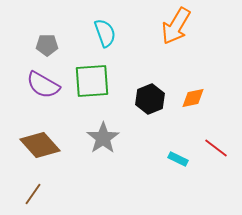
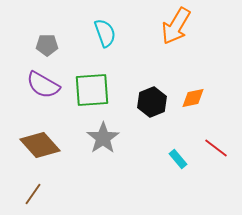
green square: moved 9 px down
black hexagon: moved 2 px right, 3 px down
cyan rectangle: rotated 24 degrees clockwise
